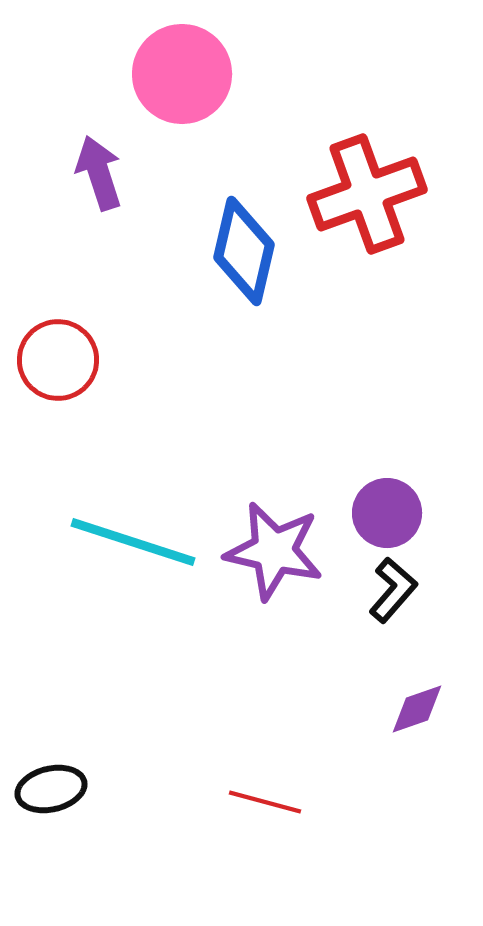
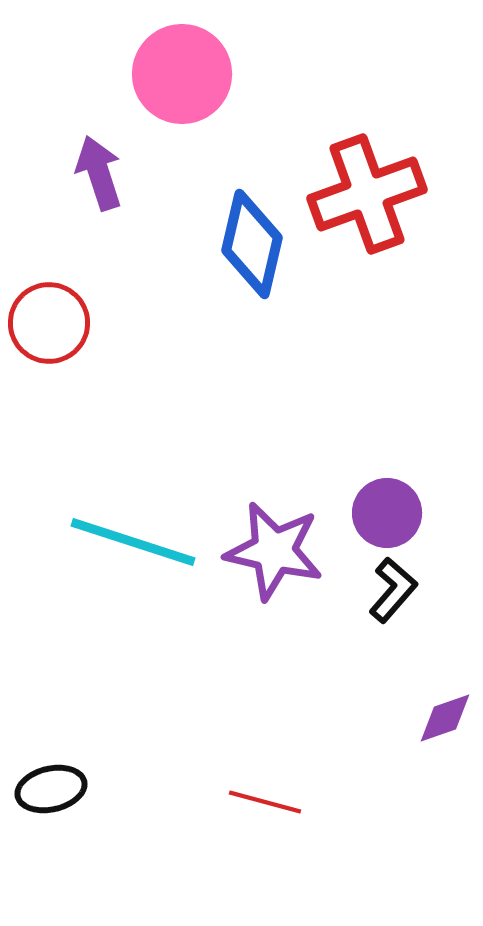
blue diamond: moved 8 px right, 7 px up
red circle: moved 9 px left, 37 px up
purple diamond: moved 28 px right, 9 px down
